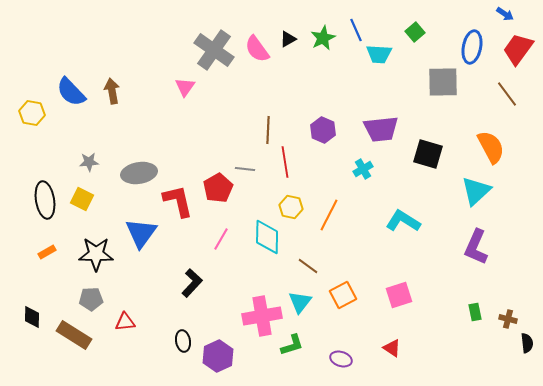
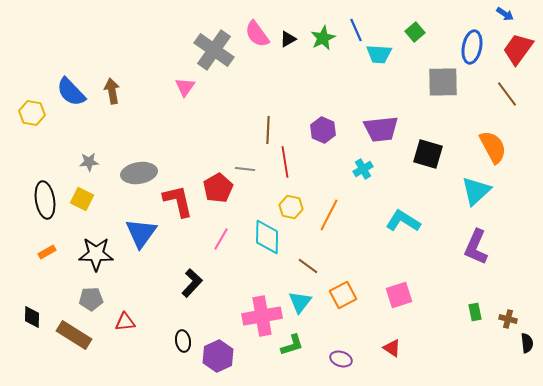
pink semicircle at (257, 49): moved 15 px up
orange semicircle at (491, 147): moved 2 px right
